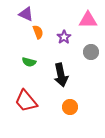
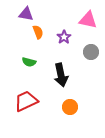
purple triangle: rotated 14 degrees counterclockwise
pink triangle: rotated 12 degrees clockwise
red trapezoid: rotated 105 degrees clockwise
